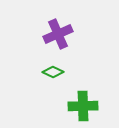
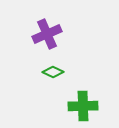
purple cross: moved 11 px left
